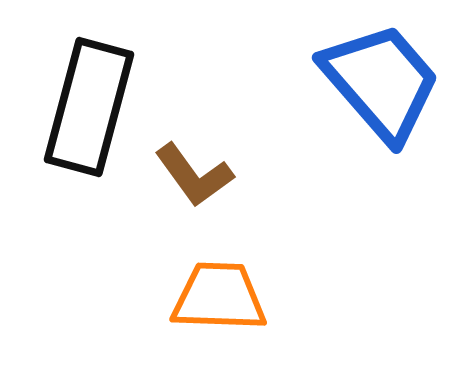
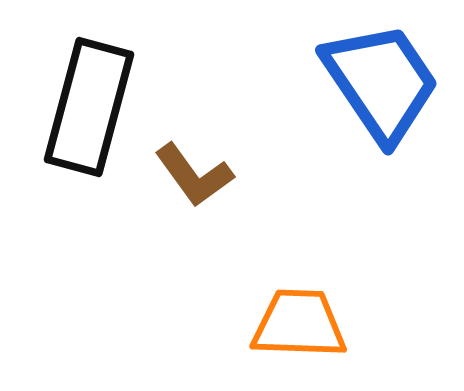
blue trapezoid: rotated 7 degrees clockwise
orange trapezoid: moved 80 px right, 27 px down
